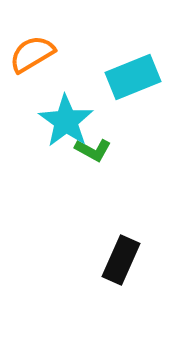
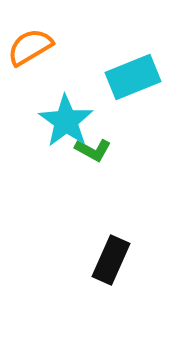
orange semicircle: moved 2 px left, 7 px up
black rectangle: moved 10 px left
